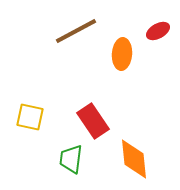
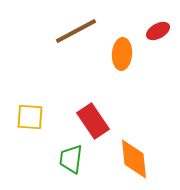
yellow square: rotated 8 degrees counterclockwise
